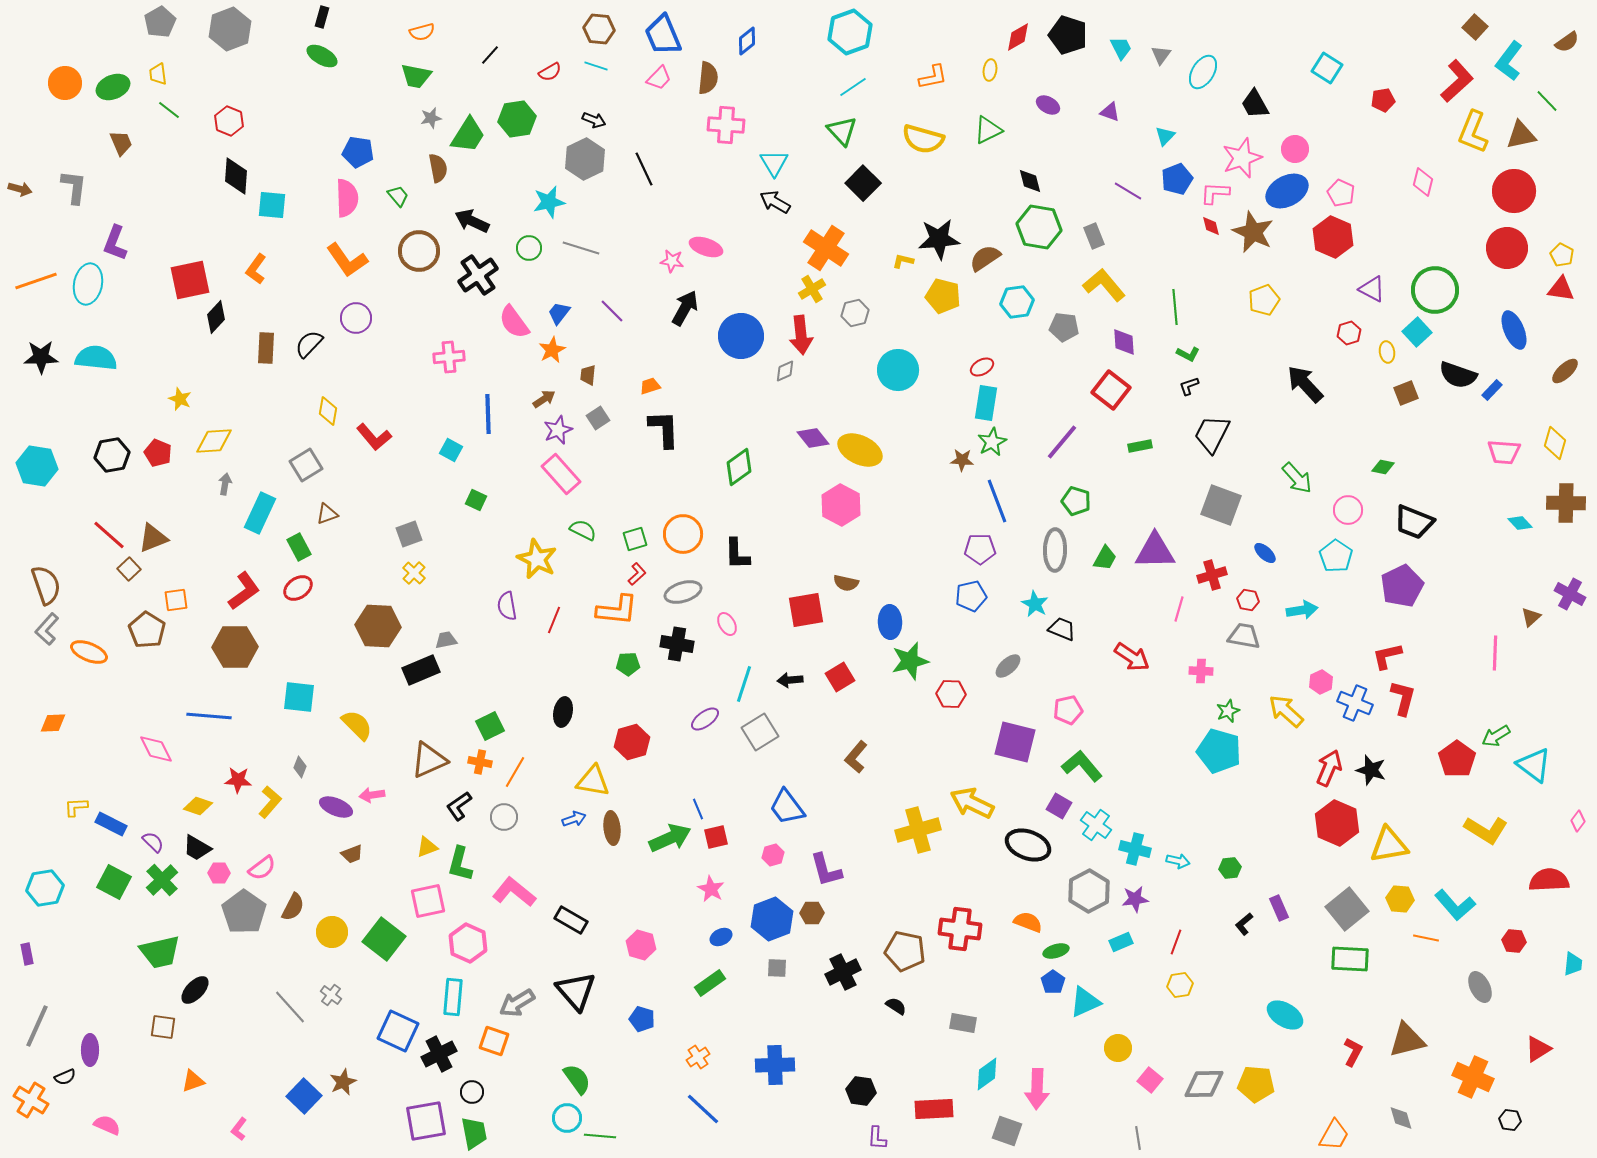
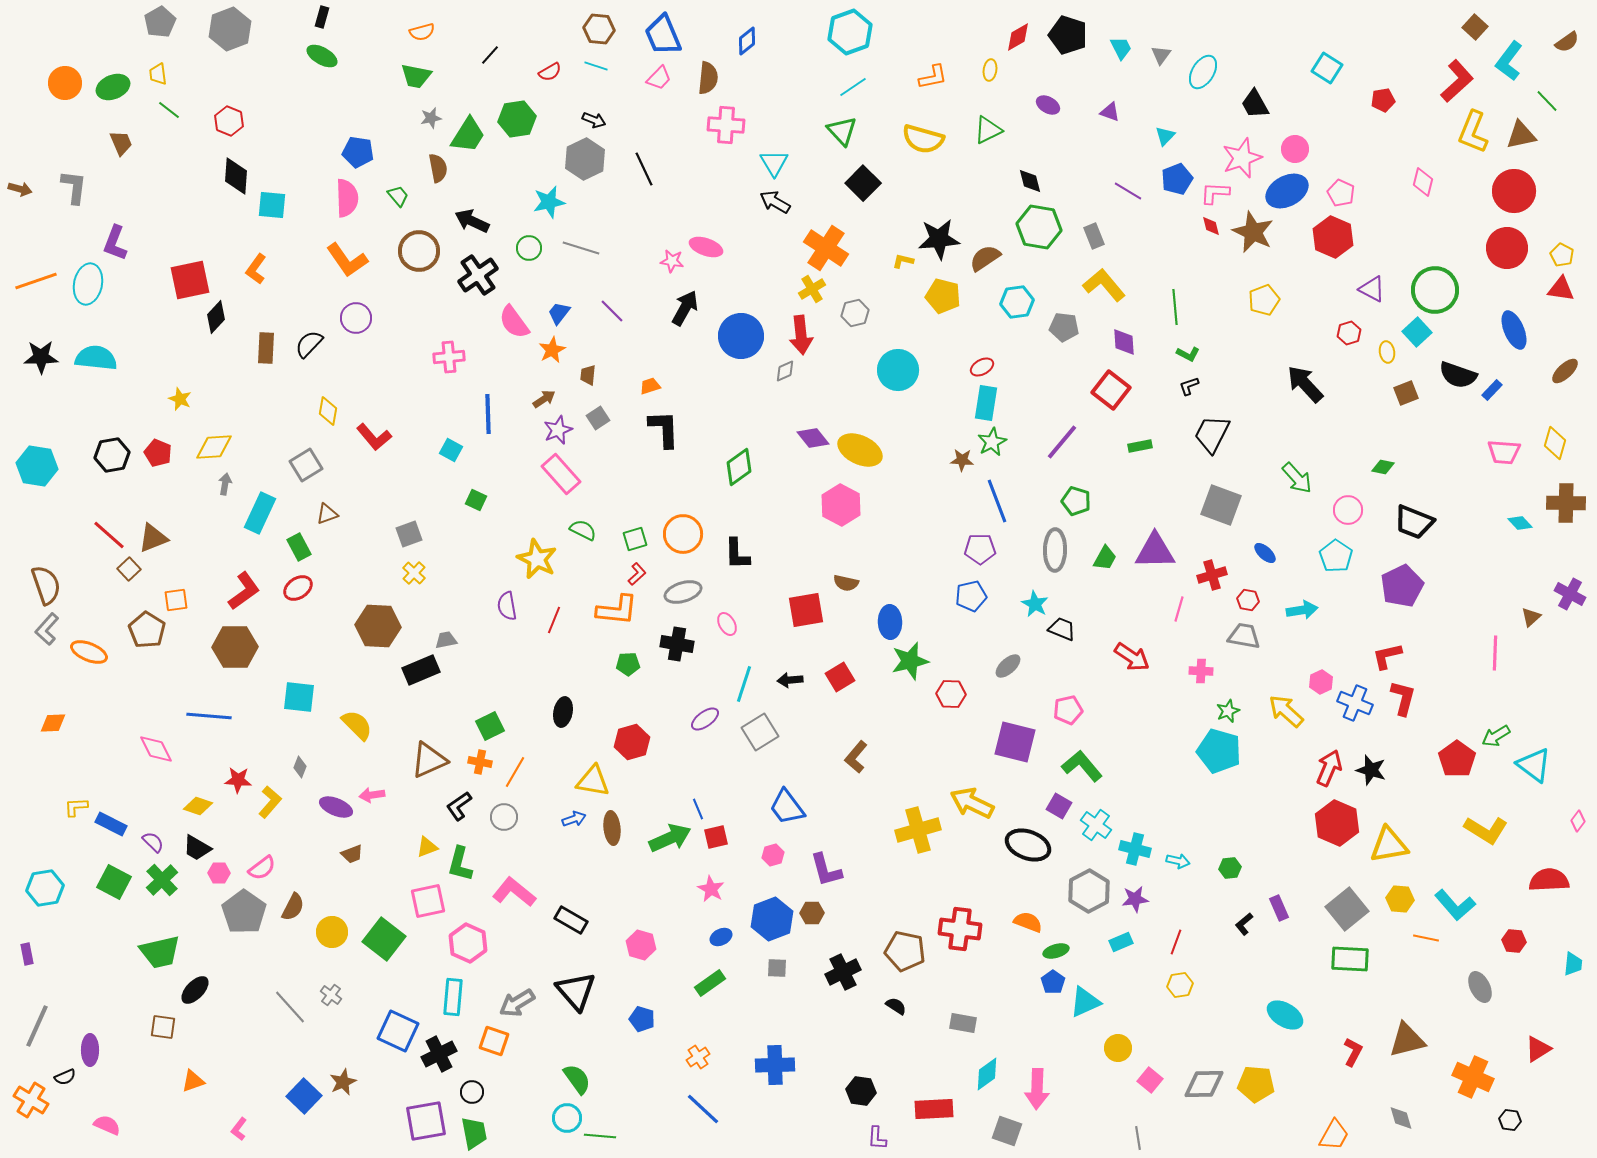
yellow diamond at (214, 441): moved 6 px down
